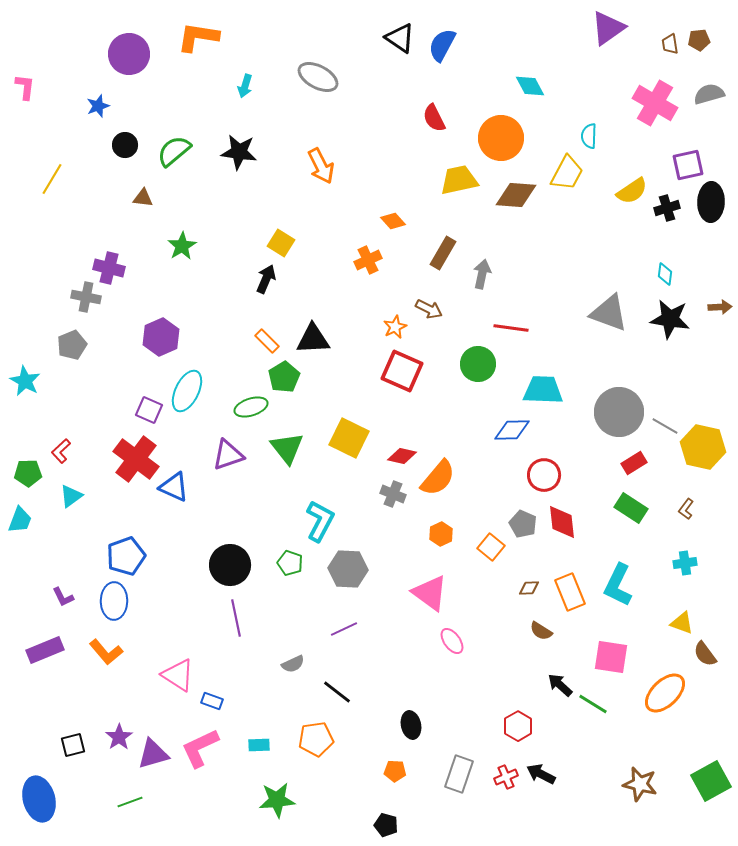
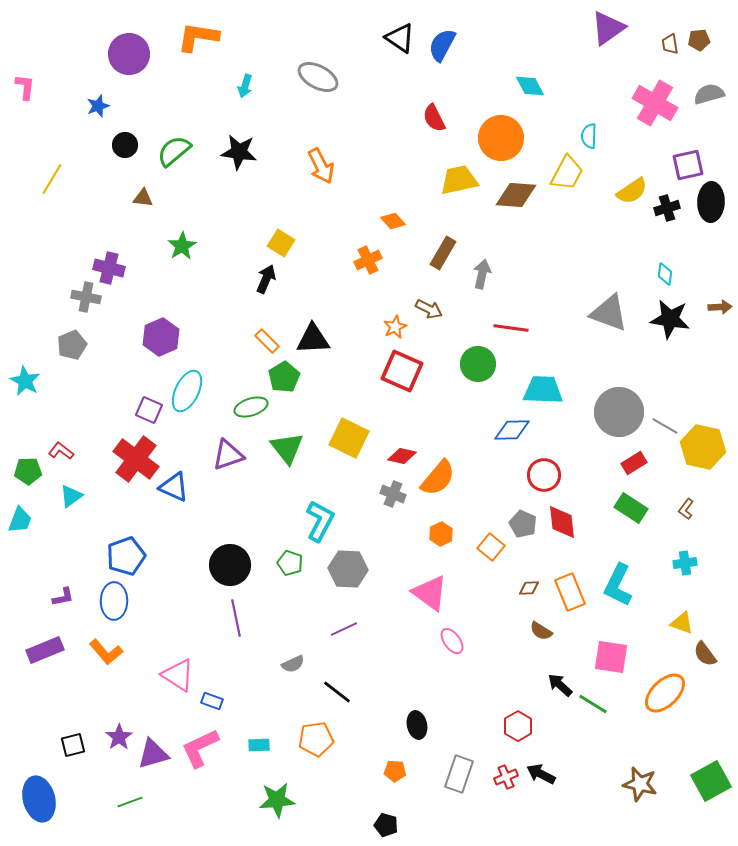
red L-shape at (61, 451): rotated 80 degrees clockwise
green pentagon at (28, 473): moved 2 px up
purple L-shape at (63, 597): rotated 75 degrees counterclockwise
black ellipse at (411, 725): moved 6 px right
